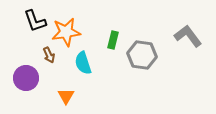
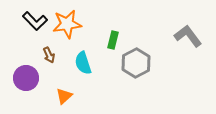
black L-shape: rotated 25 degrees counterclockwise
orange star: moved 1 px right, 8 px up
gray hexagon: moved 6 px left, 8 px down; rotated 24 degrees clockwise
orange triangle: moved 2 px left; rotated 18 degrees clockwise
